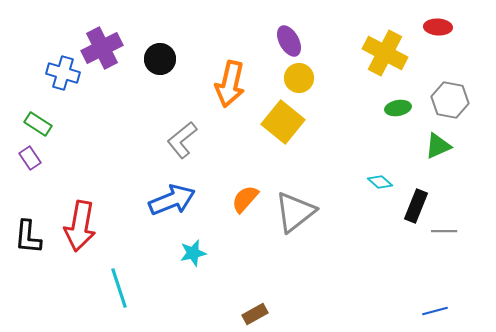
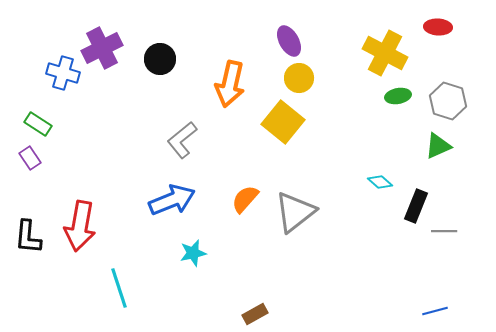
gray hexagon: moved 2 px left, 1 px down; rotated 6 degrees clockwise
green ellipse: moved 12 px up
